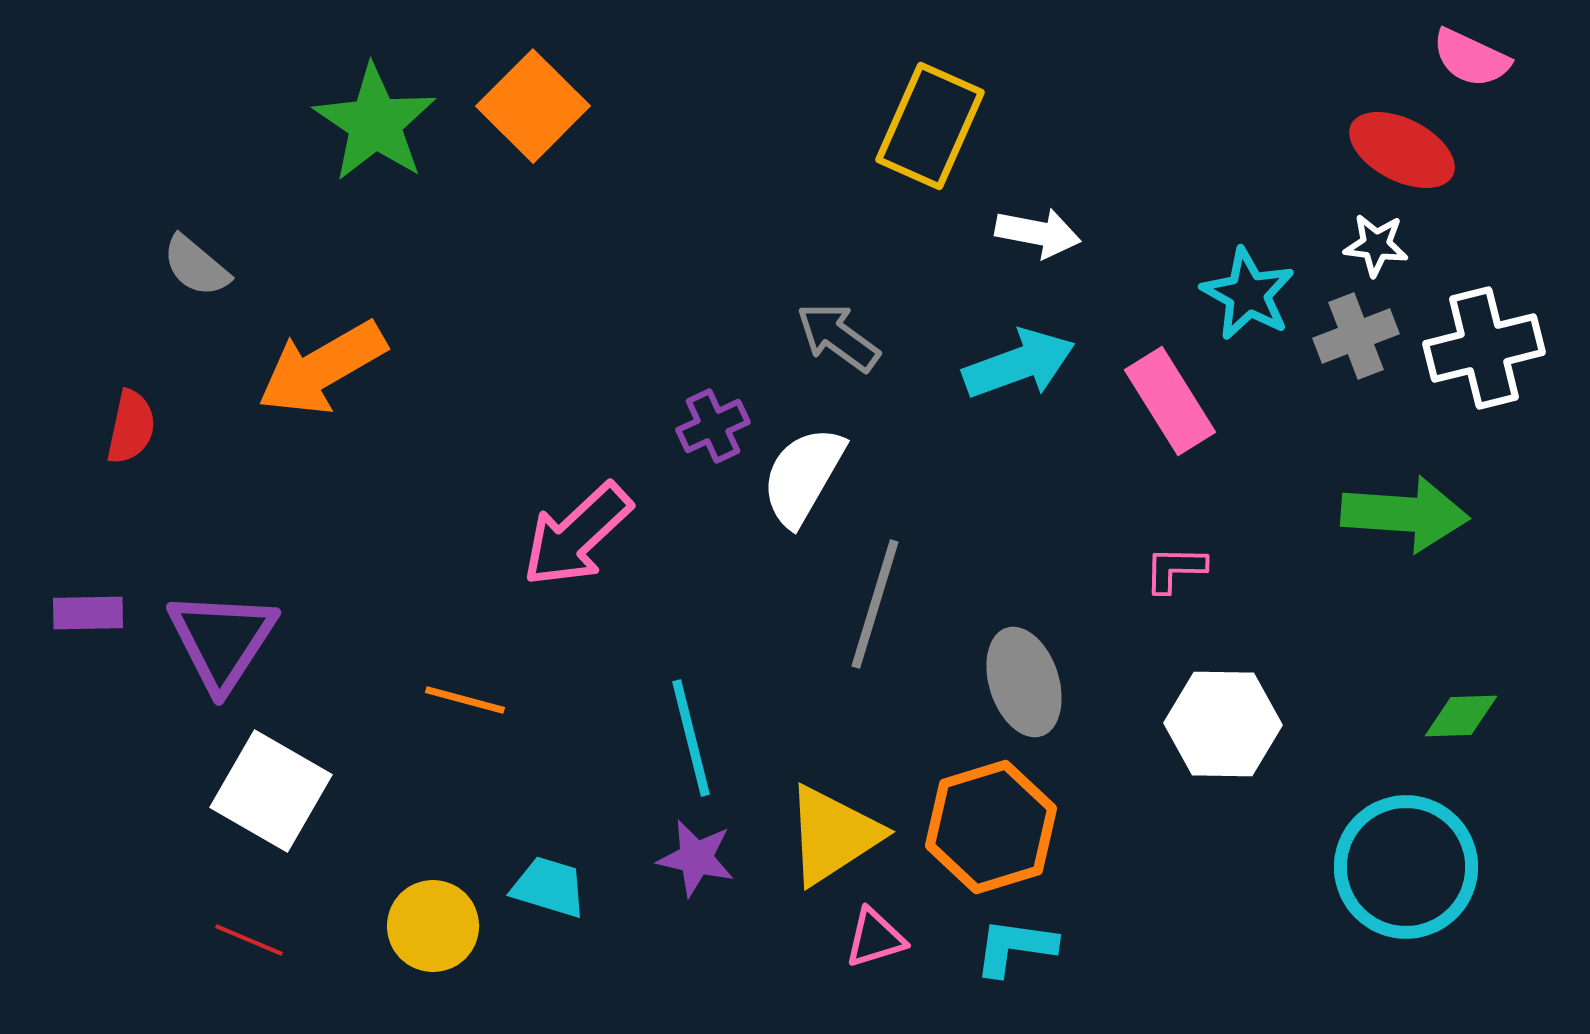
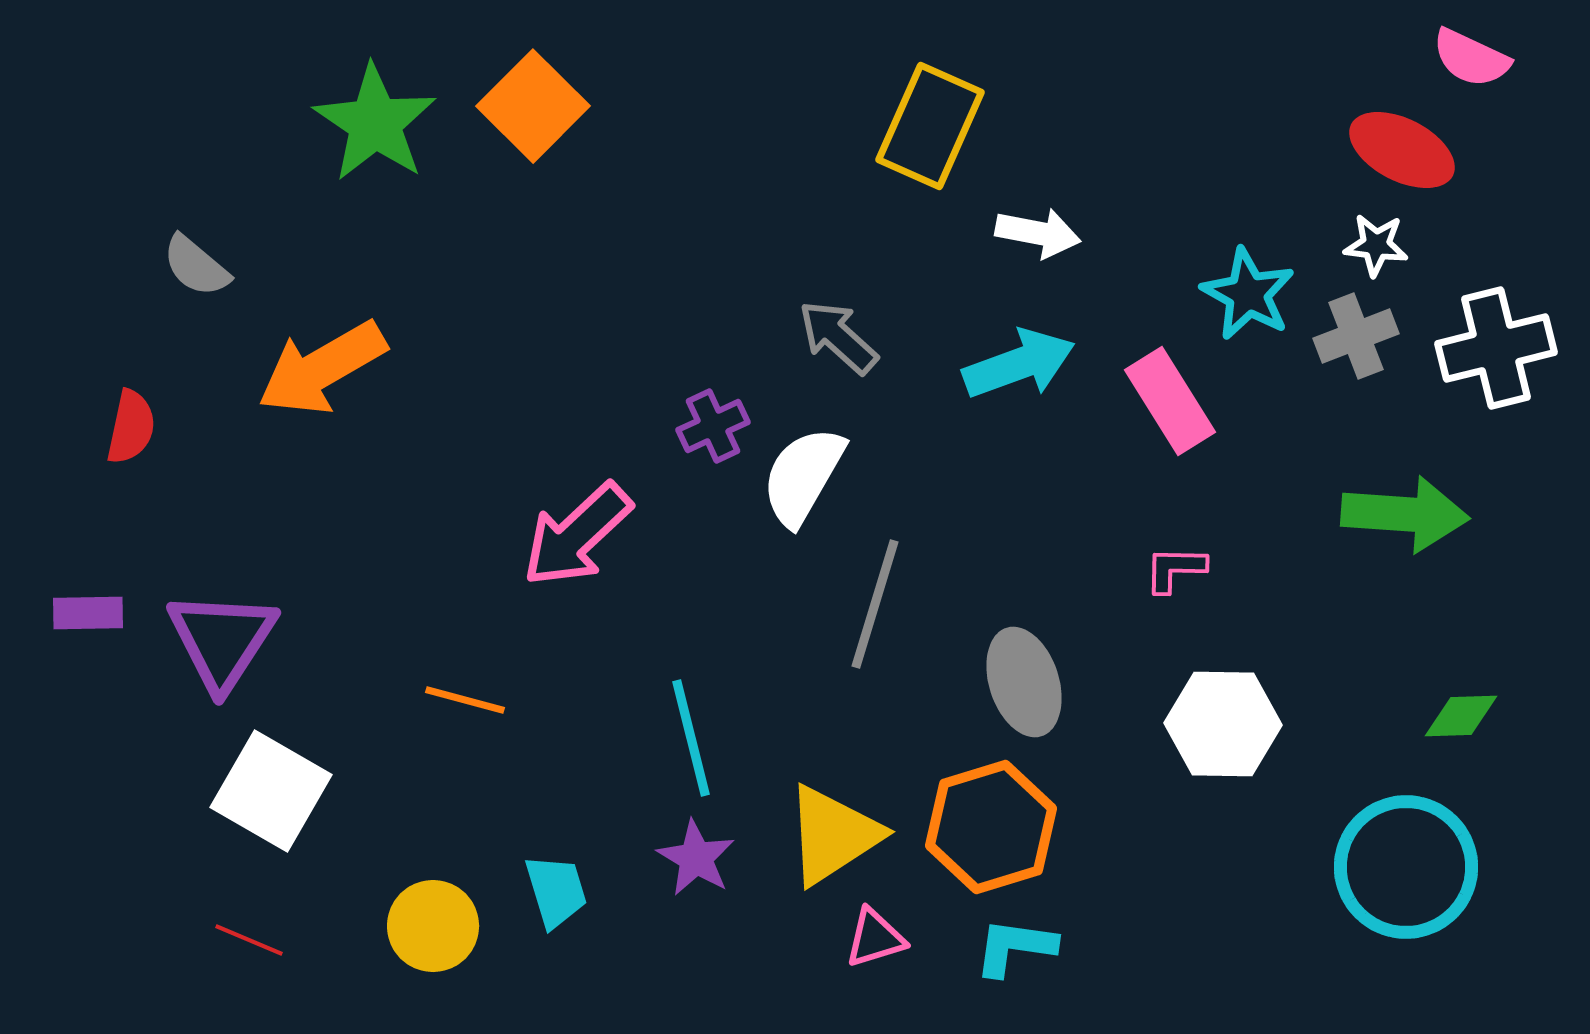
gray arrow: rotated 6 degrees clockwise
white cross: moved 12 px right
purple star: rotated 18 degrees clockwise
cyan trapezoid: moved 7 px right, 4 px down; rotated 56 degrees clockwise
